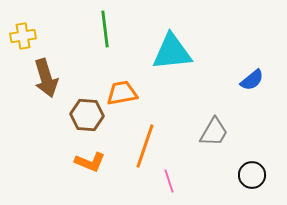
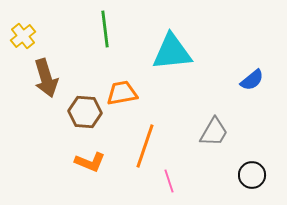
yellow cross: rotated 30 degrees counterclockwise
brown hexagon: moved 2 px left, 3 px up
